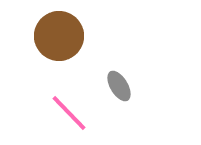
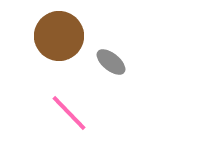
gray ellipse: moved 8 px left, 24 px up; rotated 20 degrees counterclockwise
